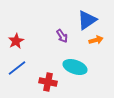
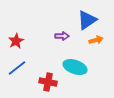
purple arrow: rotated 56 degrees counterclockwise
